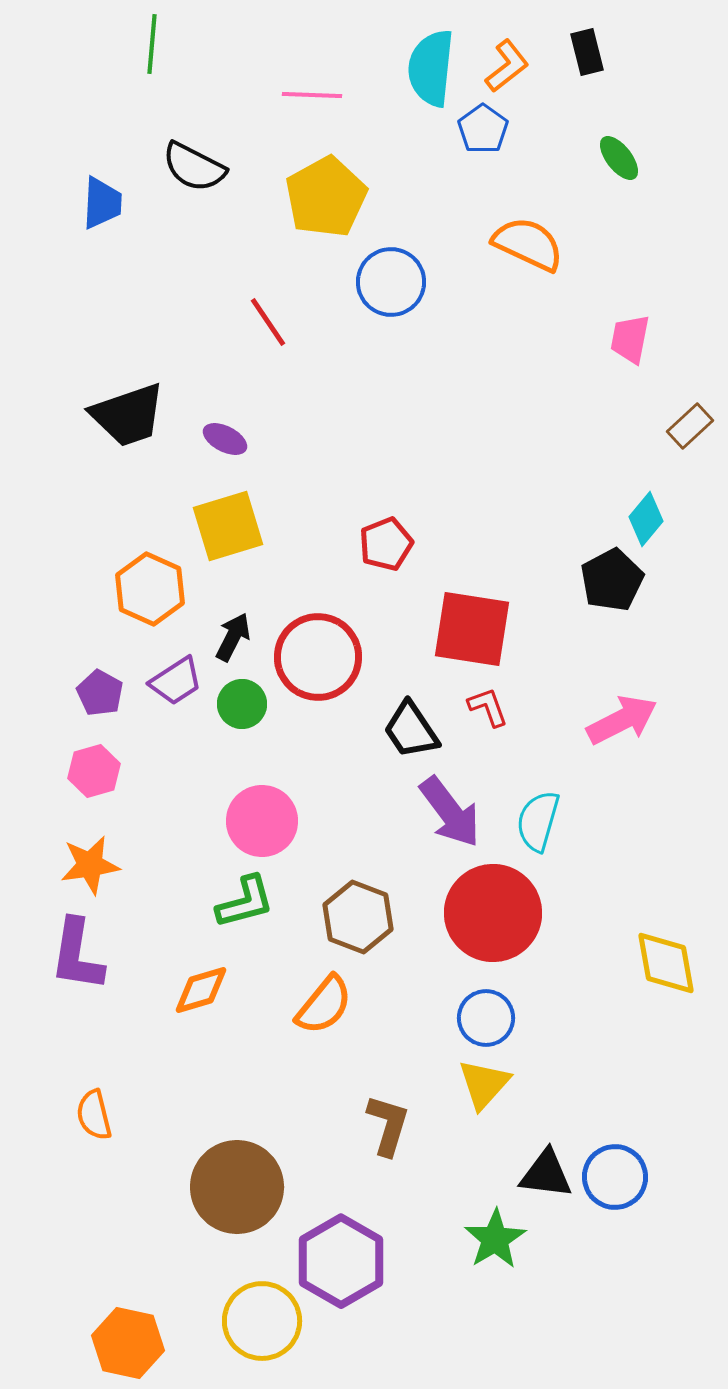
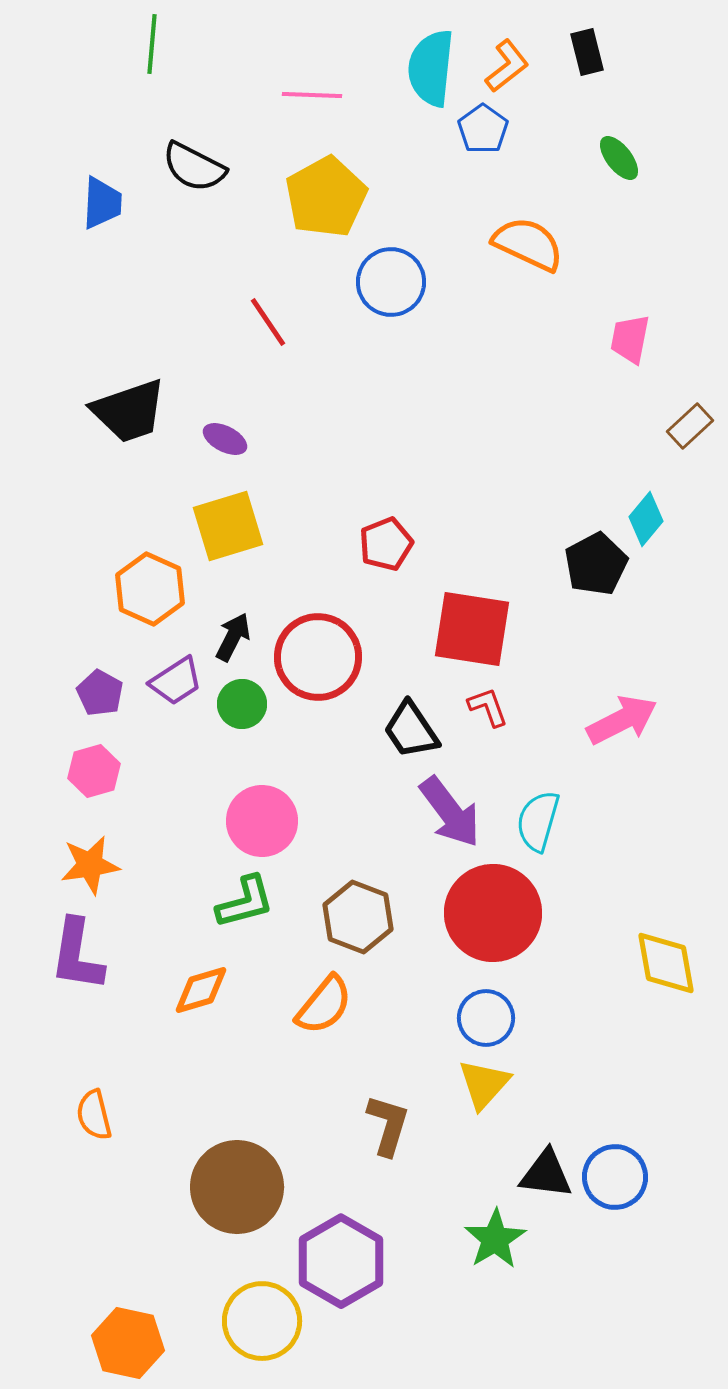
black trapezoid at (128, 415): moved 1 px right, 4 px up
black pentagon at (612, 580): moved 16 px left, 16 px up
